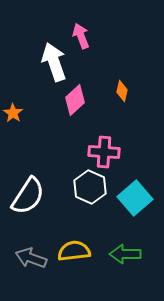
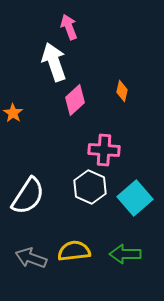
pink arrow: moved 12 px left, 9 px up
pink cross: moved 2 px up
